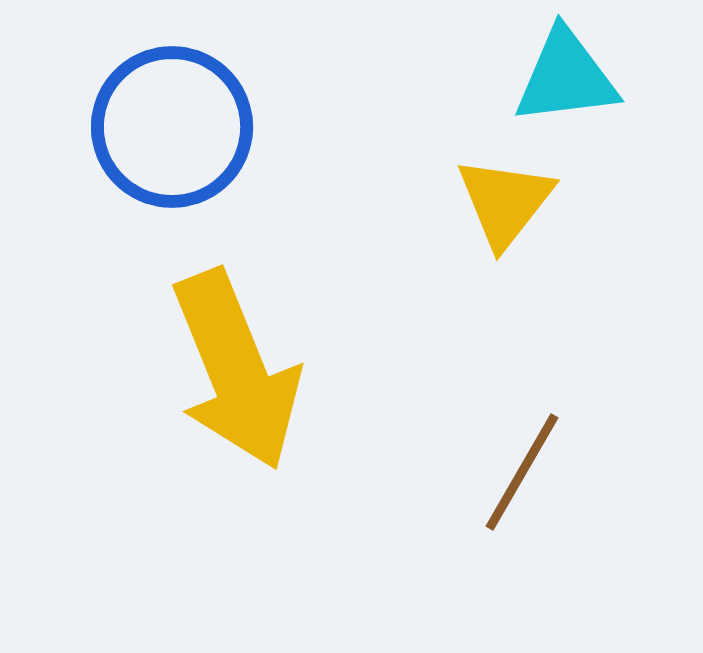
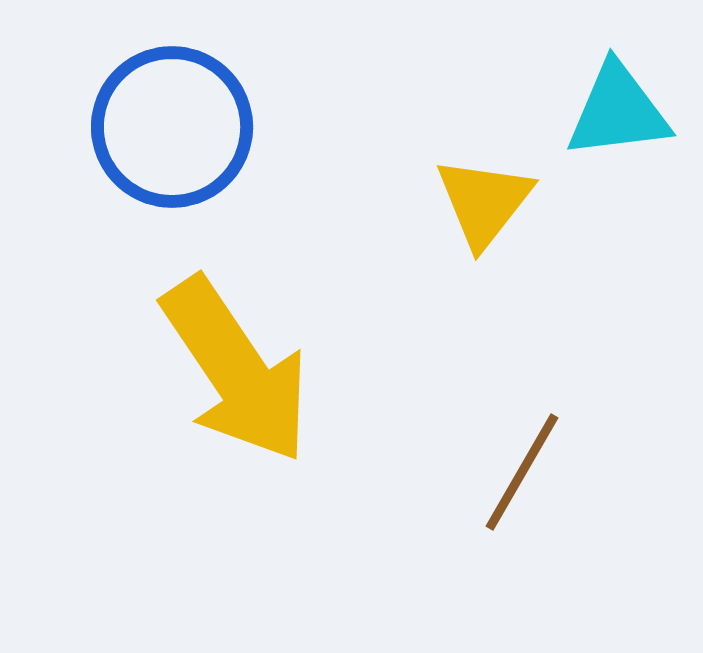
cyan triangle: moved 52 px right, 34 px down
yellow triangle: moved 21 px left
yellow arrow: rotated 12 degrees counterclockwise
